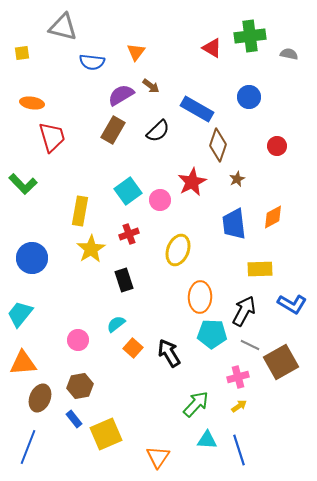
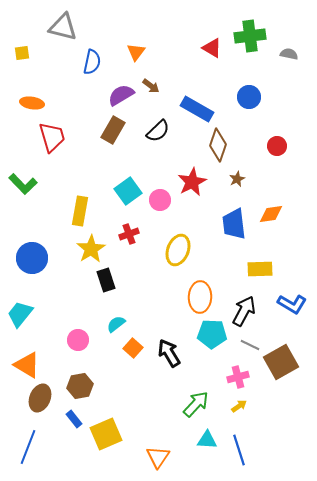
blue semicircle at (92, 62): rotated 85 degrees counterclockwise
orange diamond at (273, 217): moved 2 px left, 3 px up; rotated 20 degrees clockwise
black rectangle at (124, 280): moved 18 px left
orange triangle at (23, 363): moved 4 px right, 2 px down; rotated 36 degrees clockwise
